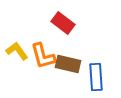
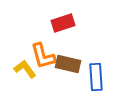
red rectangle: rotated 55 degrees counterclockwise
yellow L-shape: moved 8 px right, 18 px down
